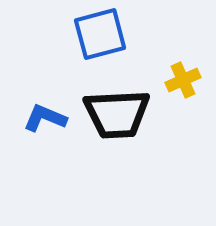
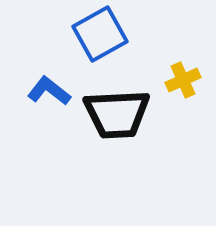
blue square: rotated 14 degrees counterclockwise
blue L-shape: moved 4 px right, 27 px up; rotated 15 degrees clockwise
